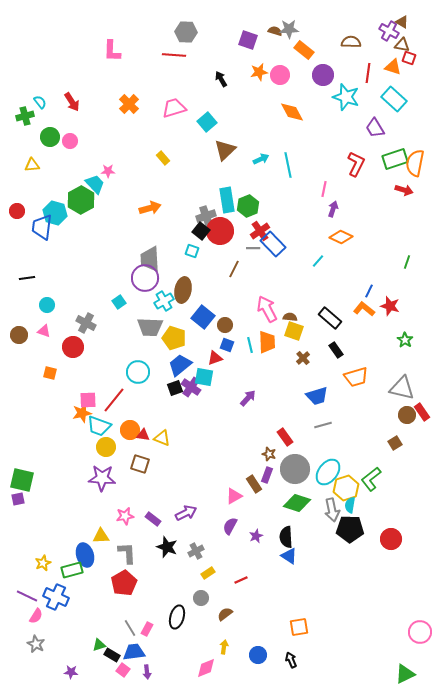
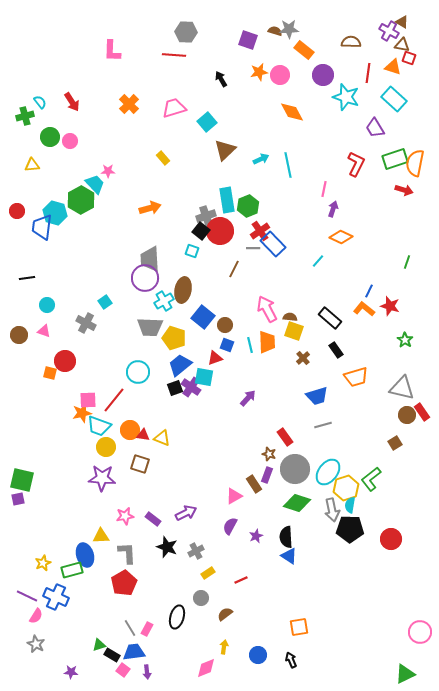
cyan square at (119, 302): moved 14 px left
red circle at (73, 347): moved 8 px left, 14 px down
